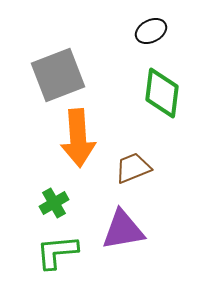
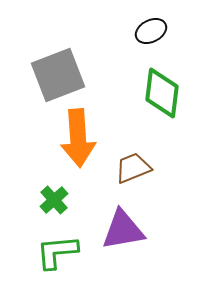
green cross: moved 3 px up; rotated 12 degrees counterclockwise
